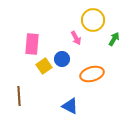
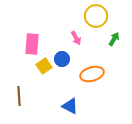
yellow circle: moved 3 px right, 4 px up
